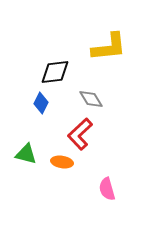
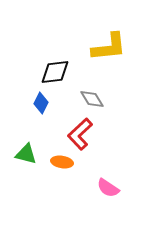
gray diamond: moved 1 px right
pink semicircle: moved 1 px right, 1 px up; rotated 40 degrees counterclockwise
